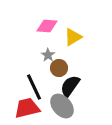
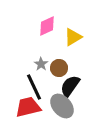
pink diamond: rotated 30 degrees counterclockwise
gray star: moved 7 px left, 9 px down
red trapezoid: moved 1 px right, 1 px up
